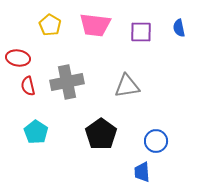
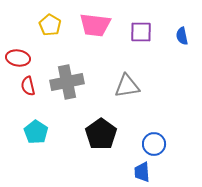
blue semicircle: moved 3 px right, 8 px down
blue circle: moved 2 px left, 3 px down
